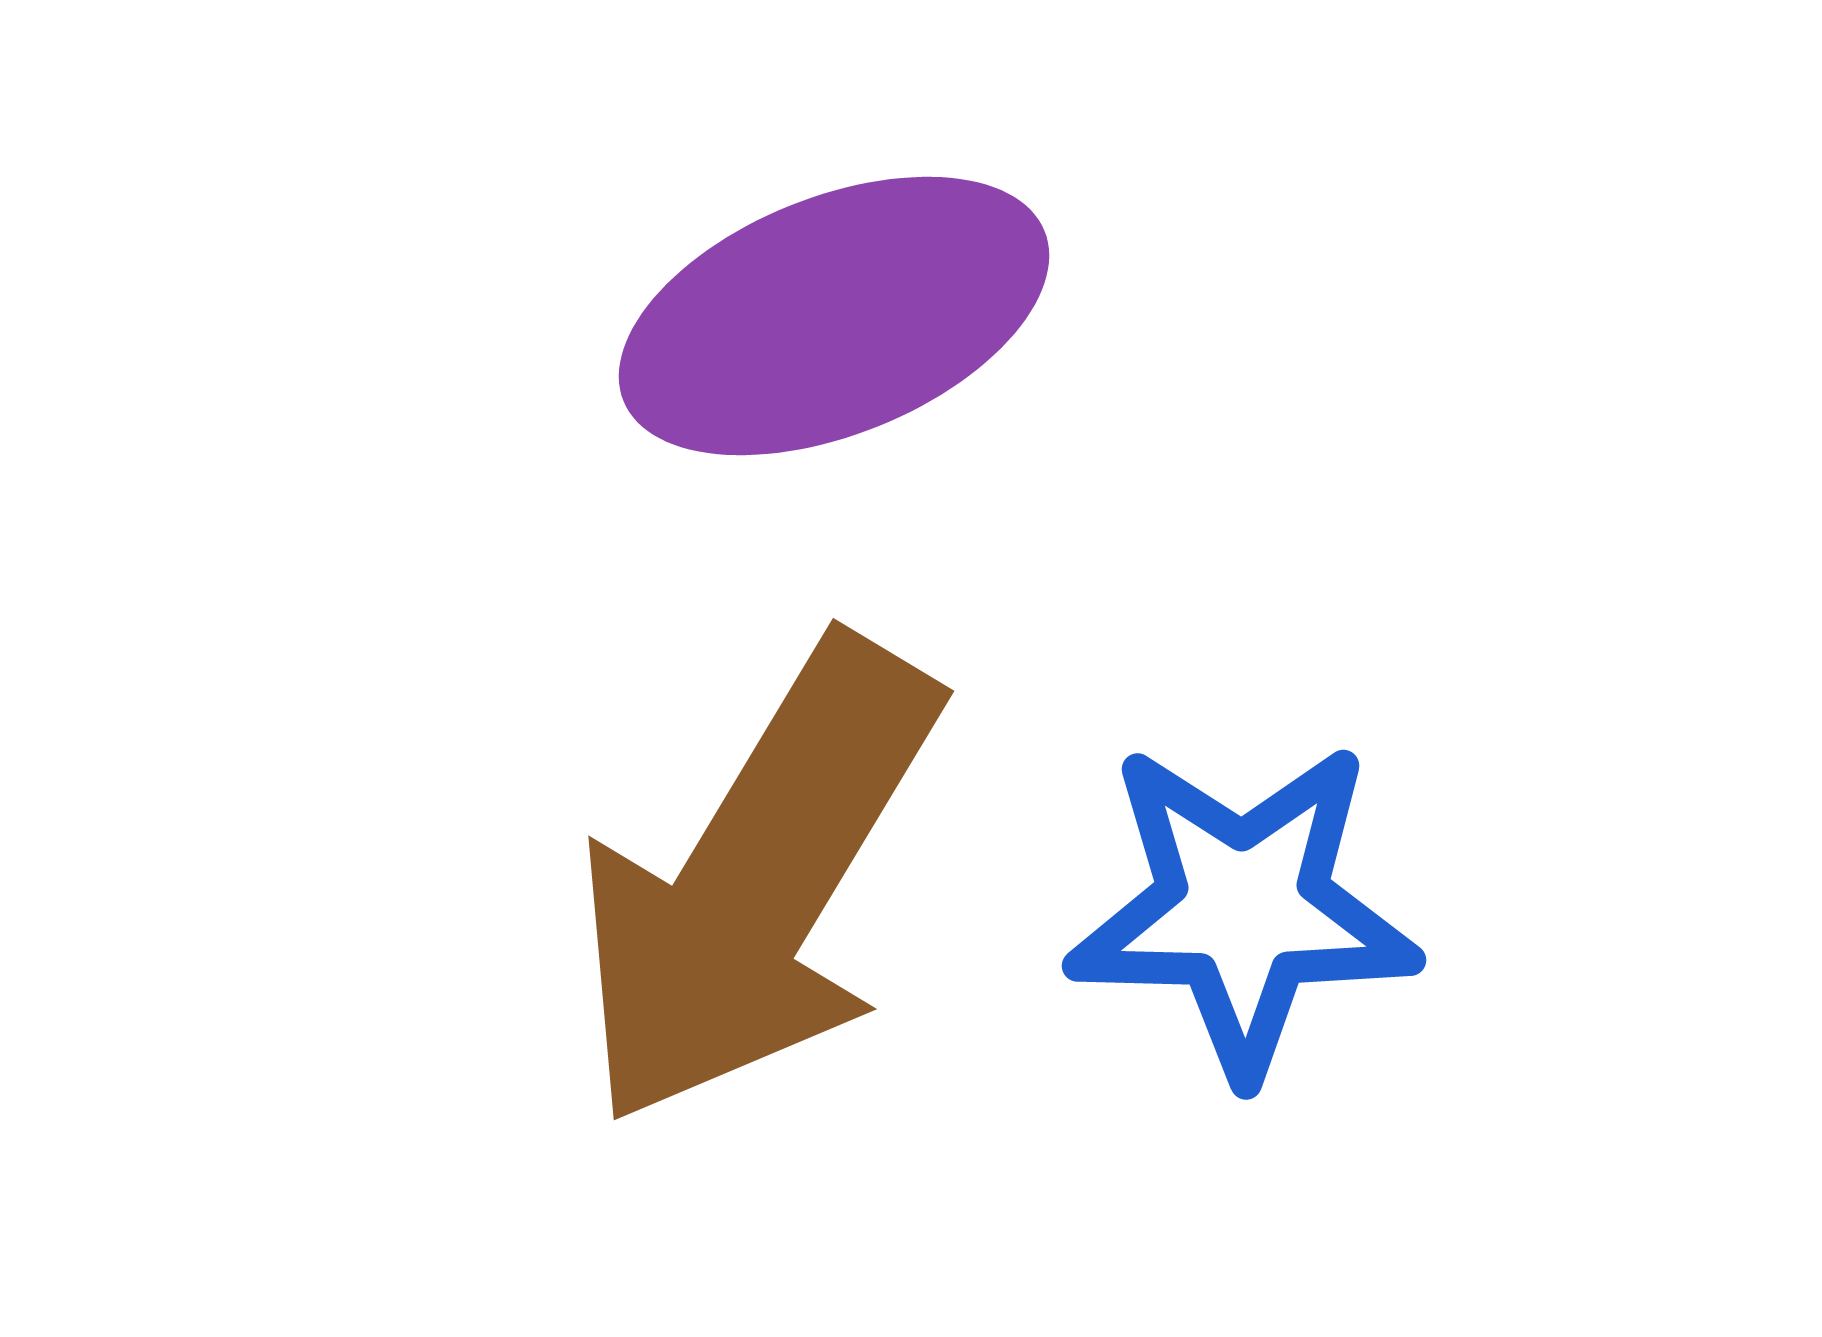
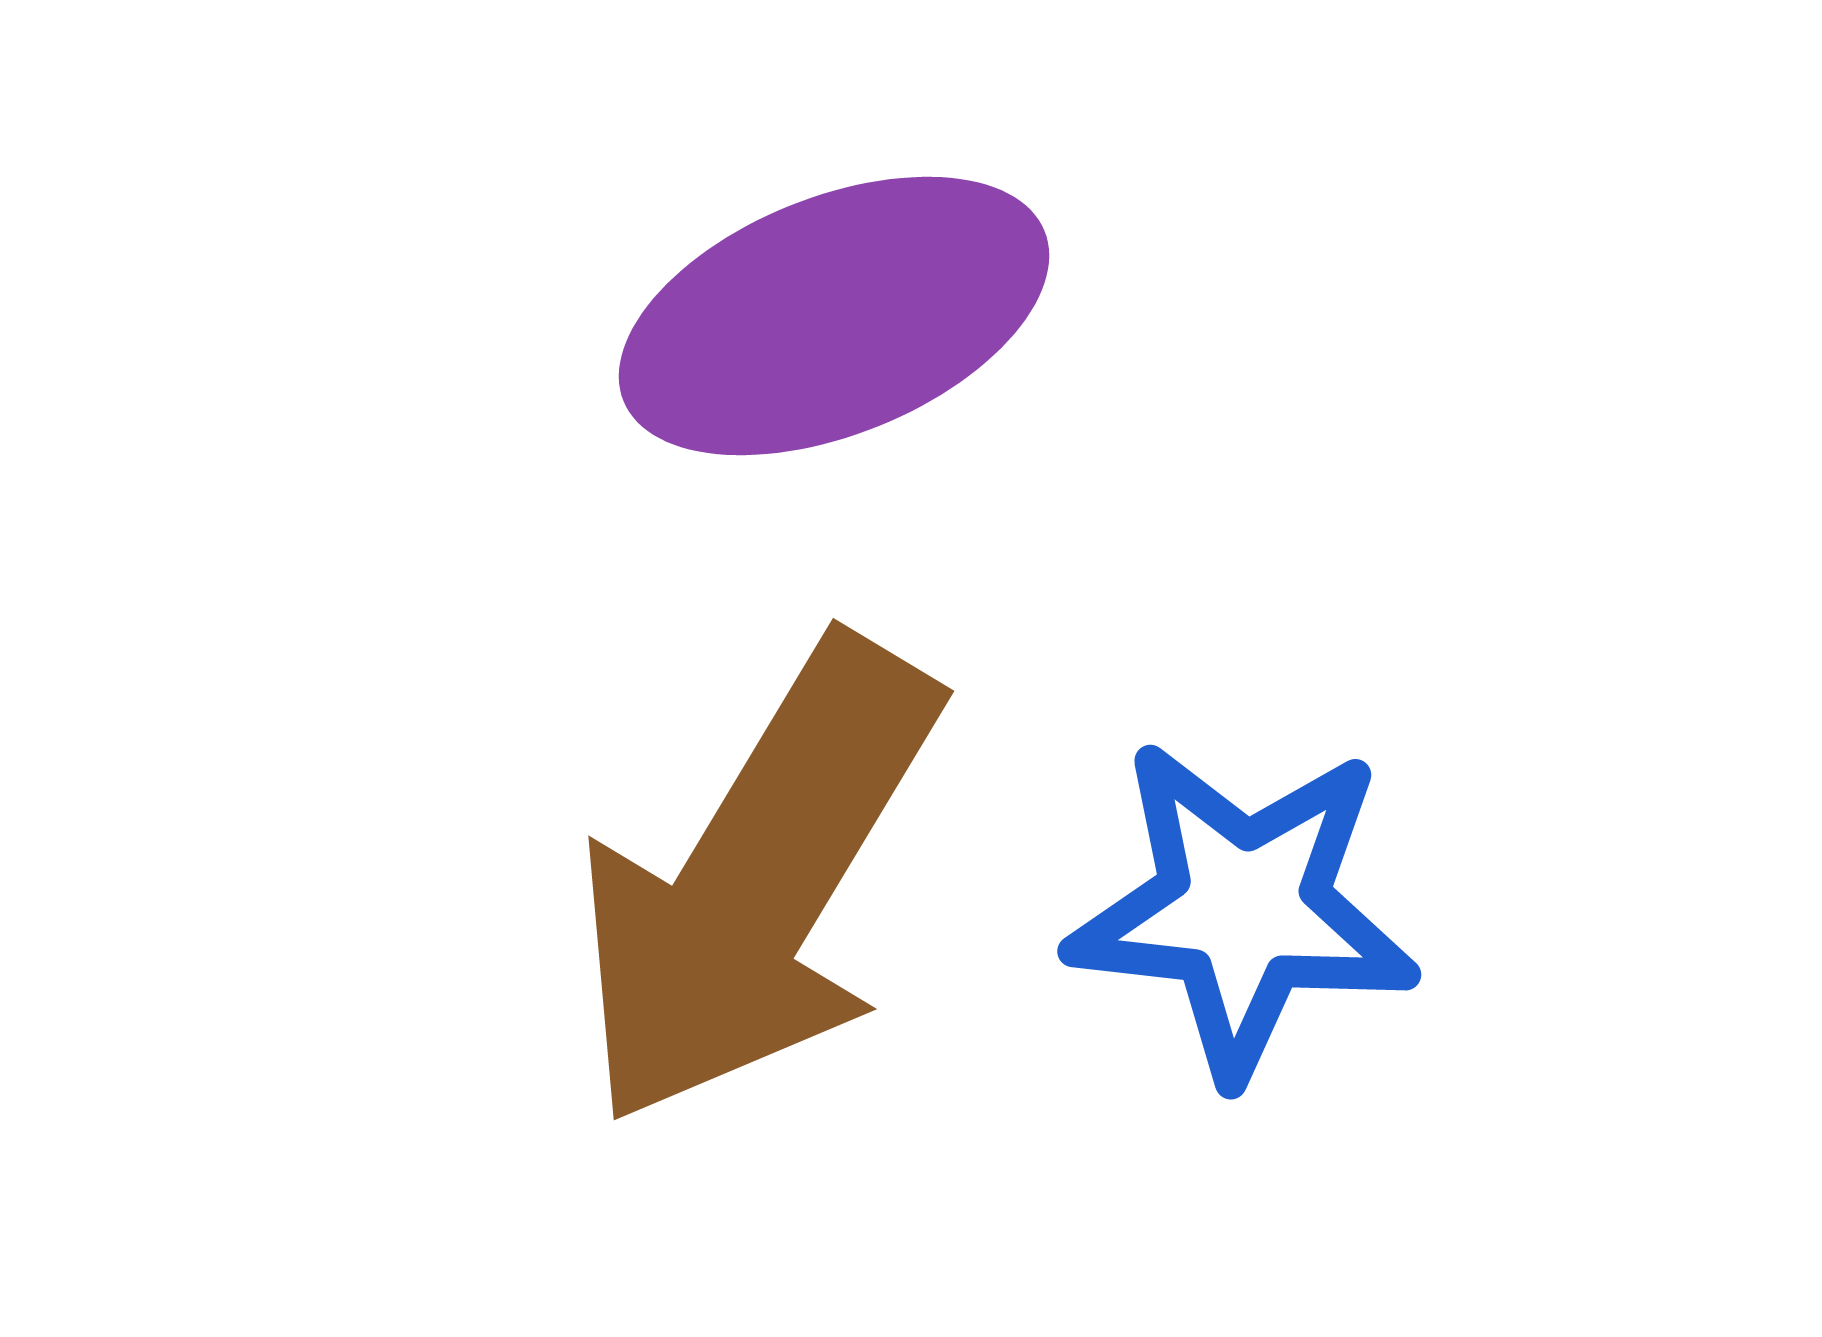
blue star: rotated 5 degrees clockwise
